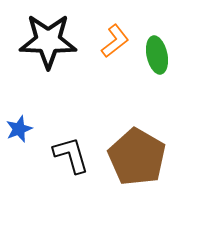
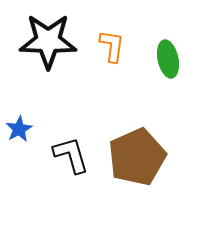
orange L-shape: moved 3 px left, 5 px down; rotated 44 degrees counterclockwise
green ellipse: moved 11 px right, 4 px down
blue star: rotated 8 degrees counterclockwise
brown pentagon: rotated 18 degrees clockwise
